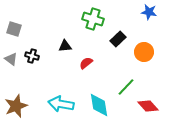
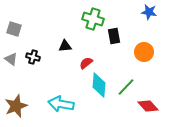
black rectangle: moved 4 px left, 3 px up; rotated 56 degrees counterclockwise
black cross: moved 1 px right, 1 px down
cyan diamond: moved 20 px up; rotated 15 degrees clockwise
